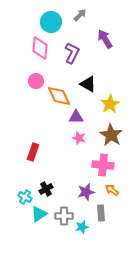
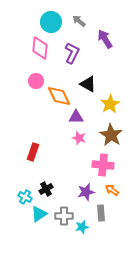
gray arrow: moved 1 px left, 6 px down; rotated 96 degrees counterclockwise
